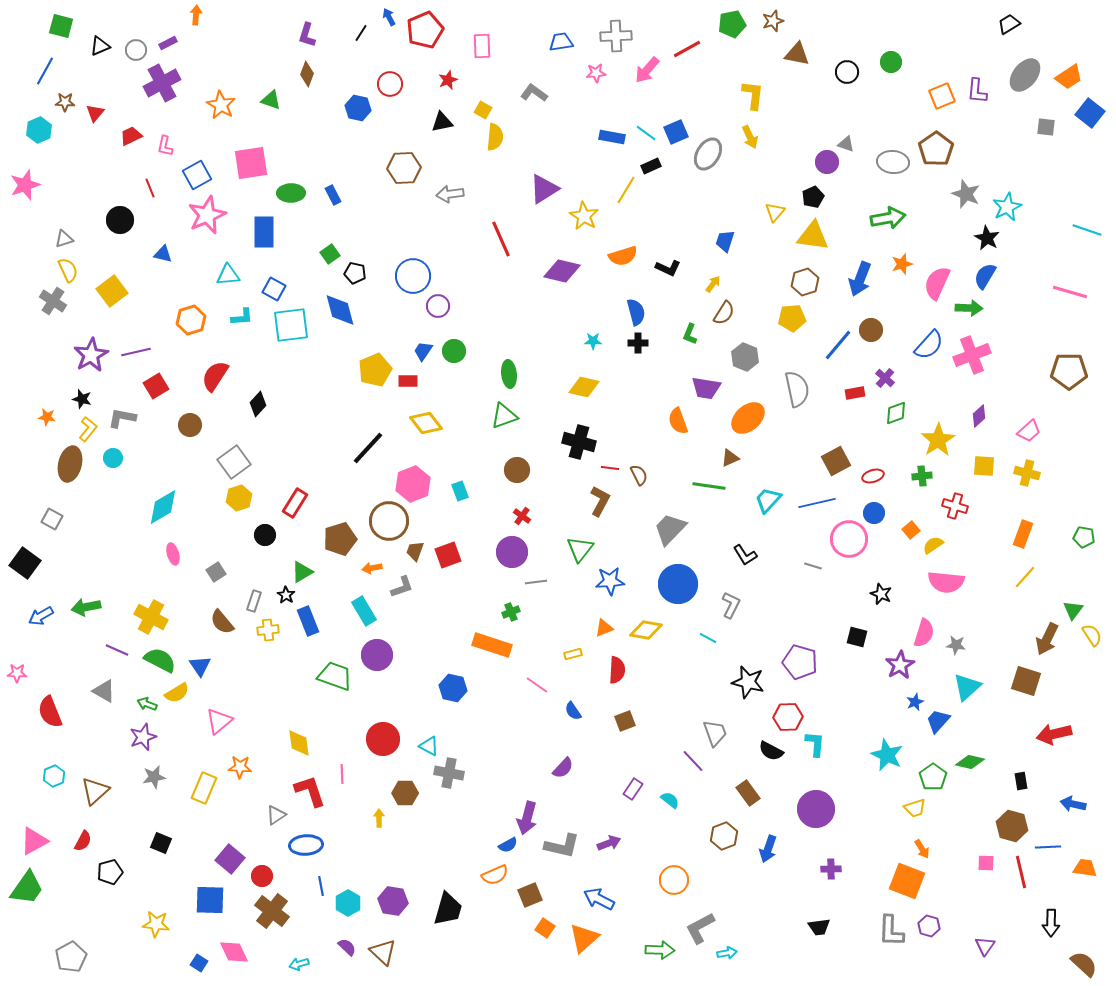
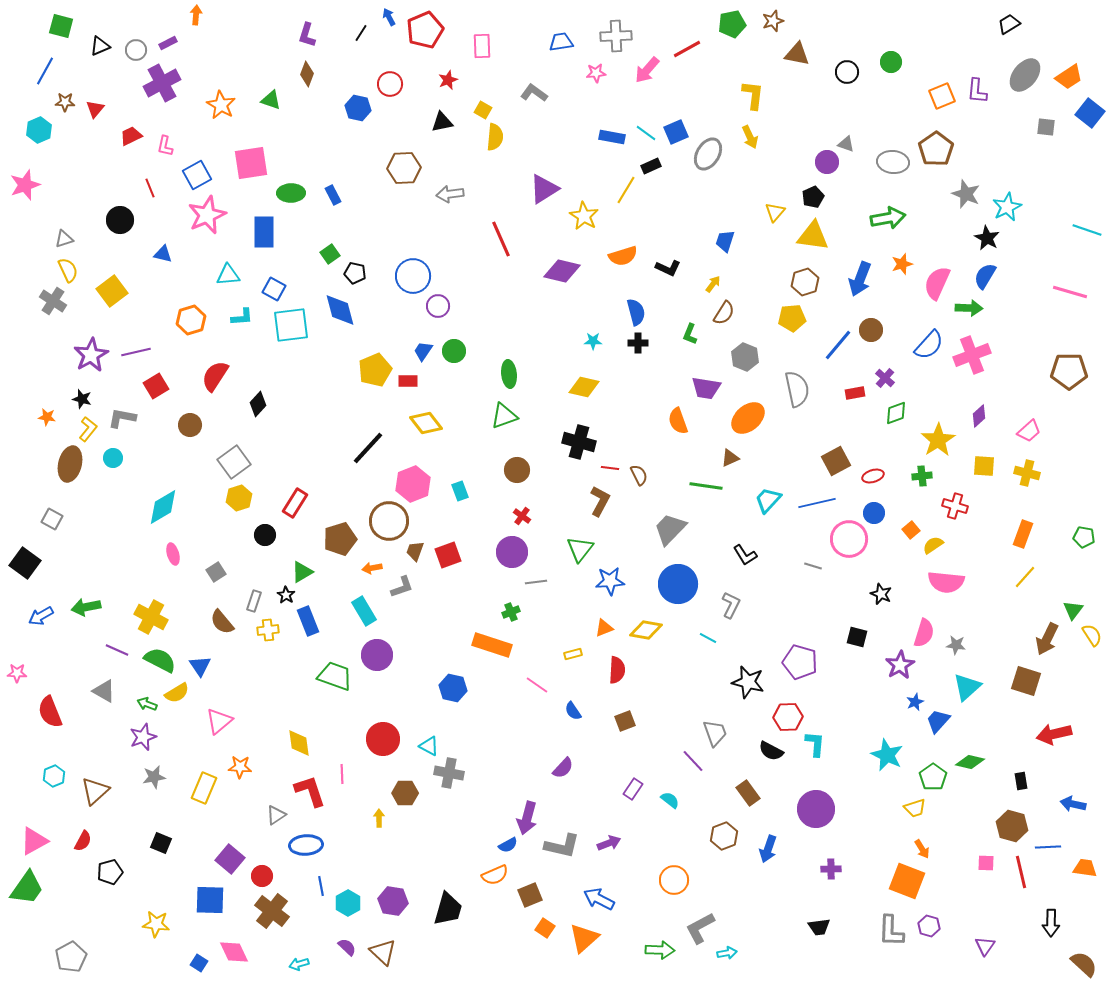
red triangle at (95, 113): moved 4 px up
green line at (709, 486): moved 3 px left
